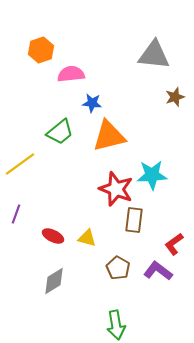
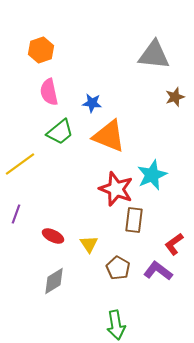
pink semicircle: moved 22 px left, 18 px down; rotated 96 degrees counterclockwise
orange triangle: rotated 36 degrees clockwise
cyan star: rotated 20 degrees counterclockwise
yellow triangle: moved 2 px right, 6 px down; rotated 42 degrees clockwise
